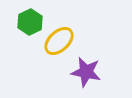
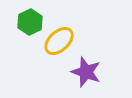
purple star: rotated 8 degrees clockwise
